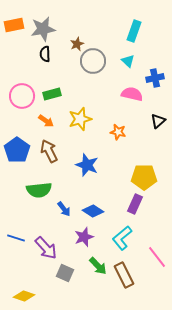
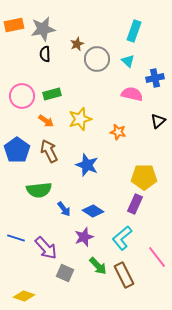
gray circle: moved 4 px right, 2 px up
